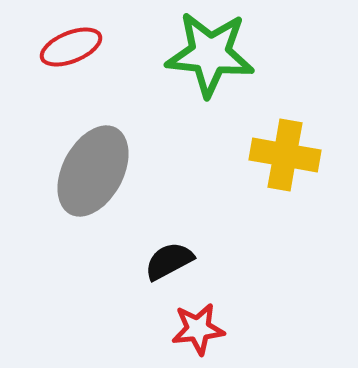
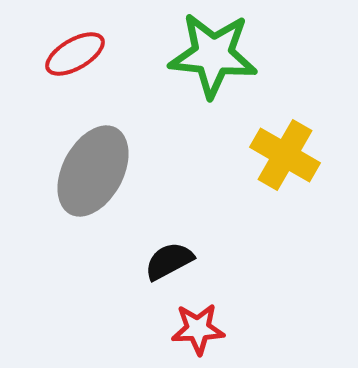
red ellipse: moved 4 px right, 7 px down; rotated 8 degrees counterclockwise
green star: moved 3 px right, 1 px down
yellow cross: rotated 20 degrees clockwise
red star: rotated 4 degrees clockwise
